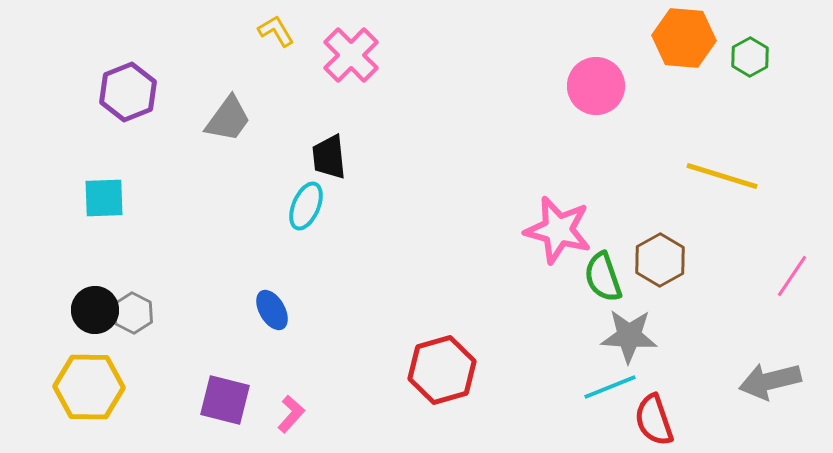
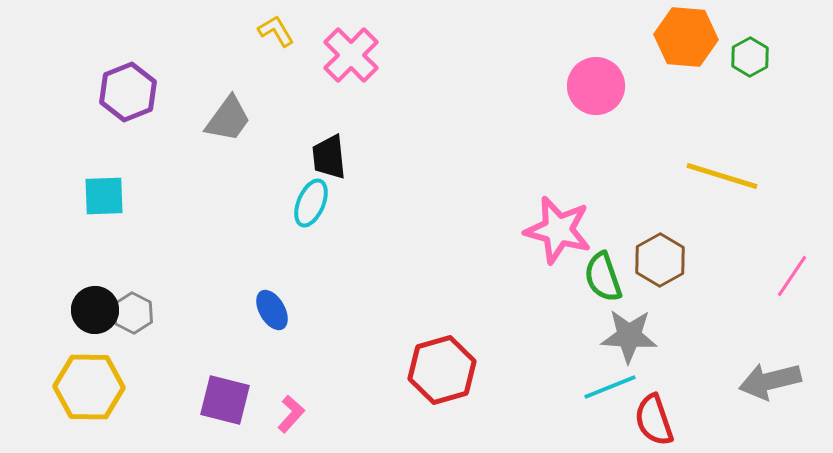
orange hexagon: moved 2 px right, 1 px up
cyan square: moved 2 px up
cyan ellipse: moved 5 px right, 3 px up
